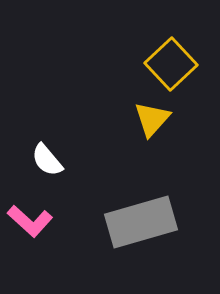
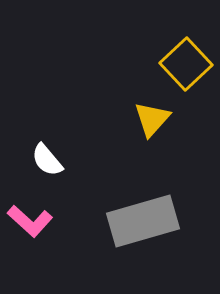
yellow square: moved 15 px right
gray rectangle: moved 2 px right, 1 px up
